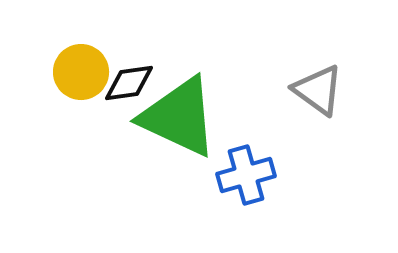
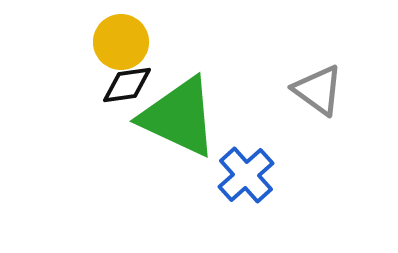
yellow circle: moved 40 px right, 30 px up
black diamond: moved 2 px left, 2 px down
blue cross: rotated 26 degrees counterclockwise
